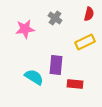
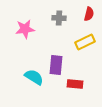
gray cross: moved 4 px right; rotated 32 degrees counterclockwise
